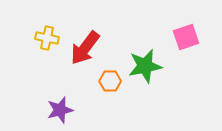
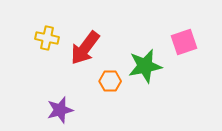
pink square: moved 2 px left, 5 px down
